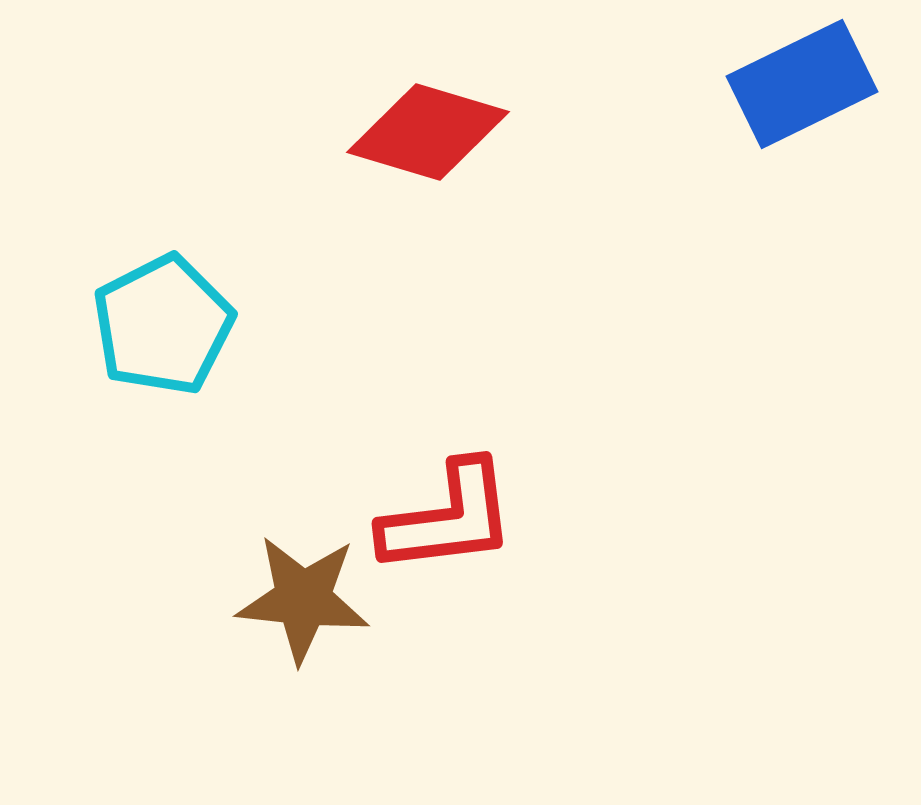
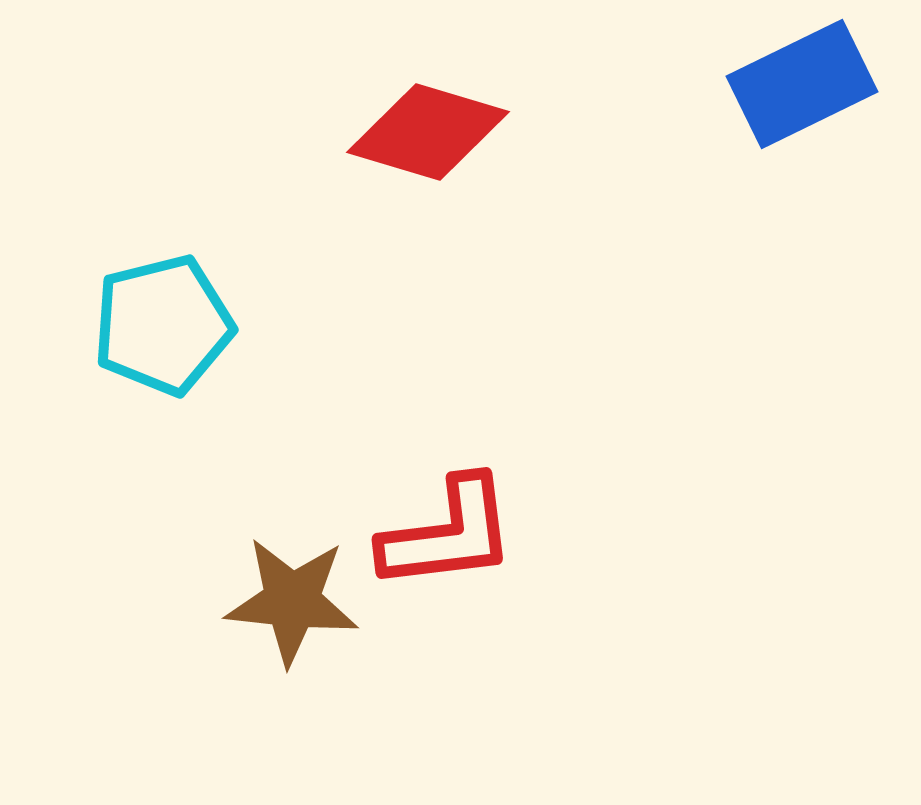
cyan pentagon: rotated 13 degrees clockwise
red L-shape: moved 16 px down
brown star: moved 11 px left, 2 px down
